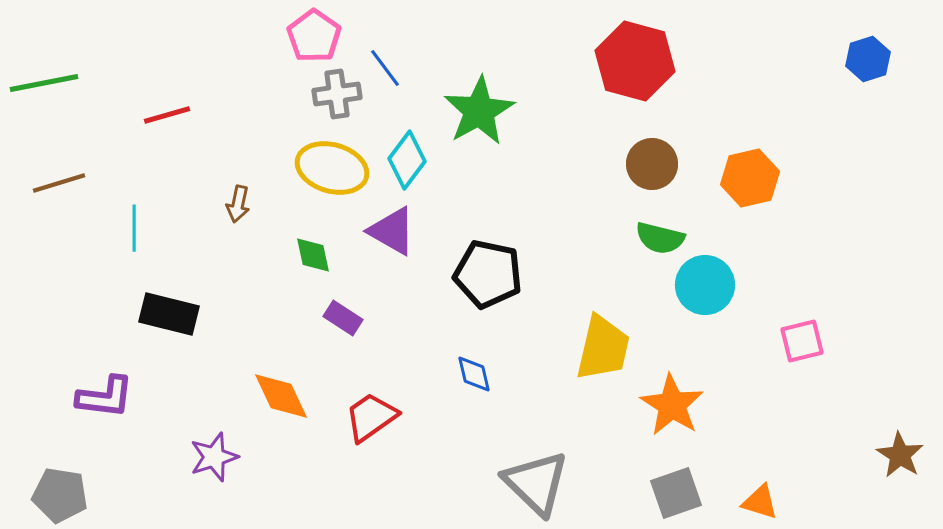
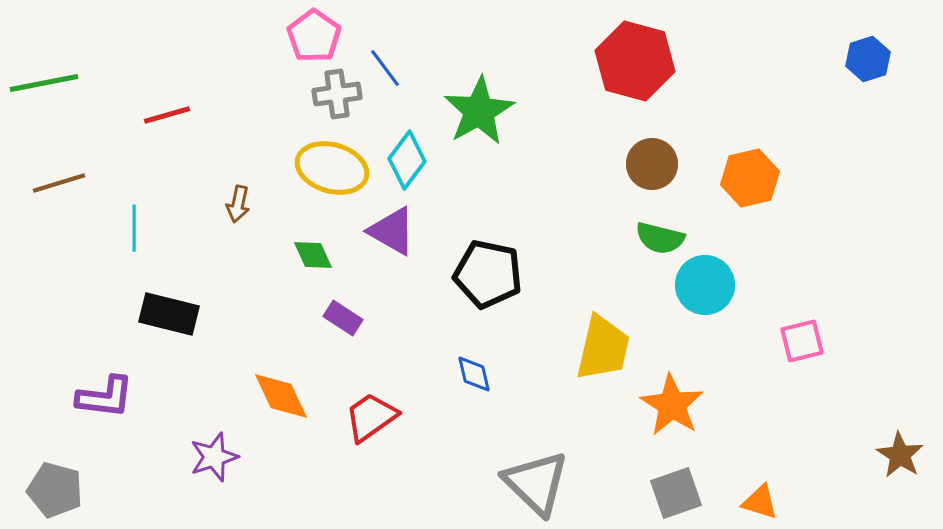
green diamond: rotated 12 degrees counterclockwise
gray pentagon: moved 5 px left, 5 px up; rotated 6 degrees clockwise
